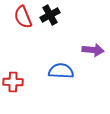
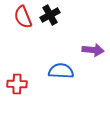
red cross: moved 4 px right, 2 px down
